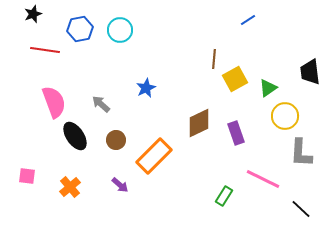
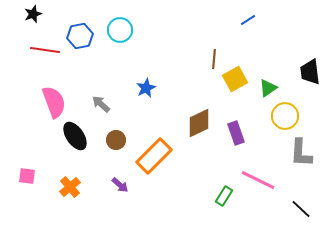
blue hexagon: moved 7 px down
pink line: moved 5 px left, 1 px down
